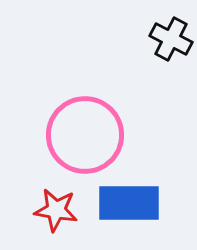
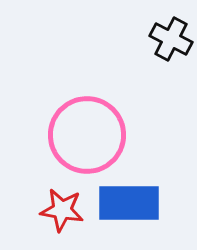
pink circle: moved 2 px right
red star: moved 6 px right
